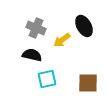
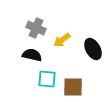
black ellipse: moved 9 px right, 23 px down
cyan square: rotated 18 degrees clockwise
brown square: moved 15 px left, 4 px down
